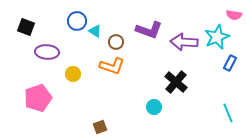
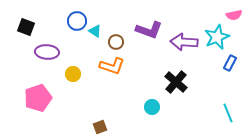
pink semicircle: rotated 21 degrees counterclockwise
cyan circle: moved 2 px left
